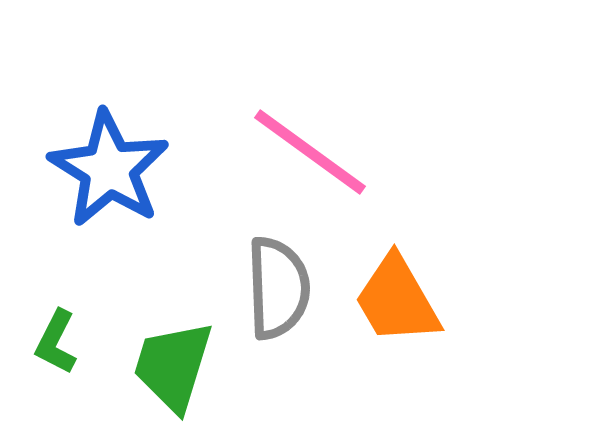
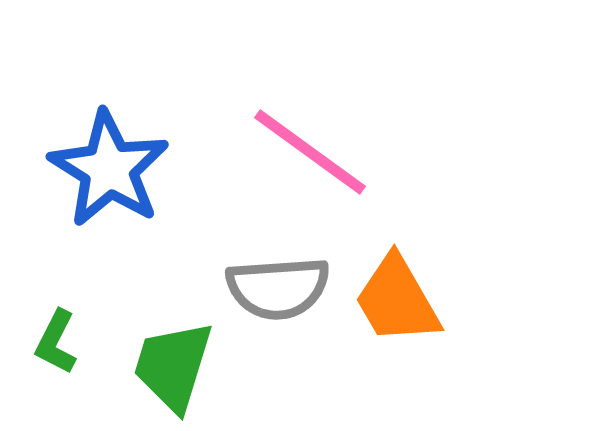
gray semicircle: rotated 88 degrees clockwise
